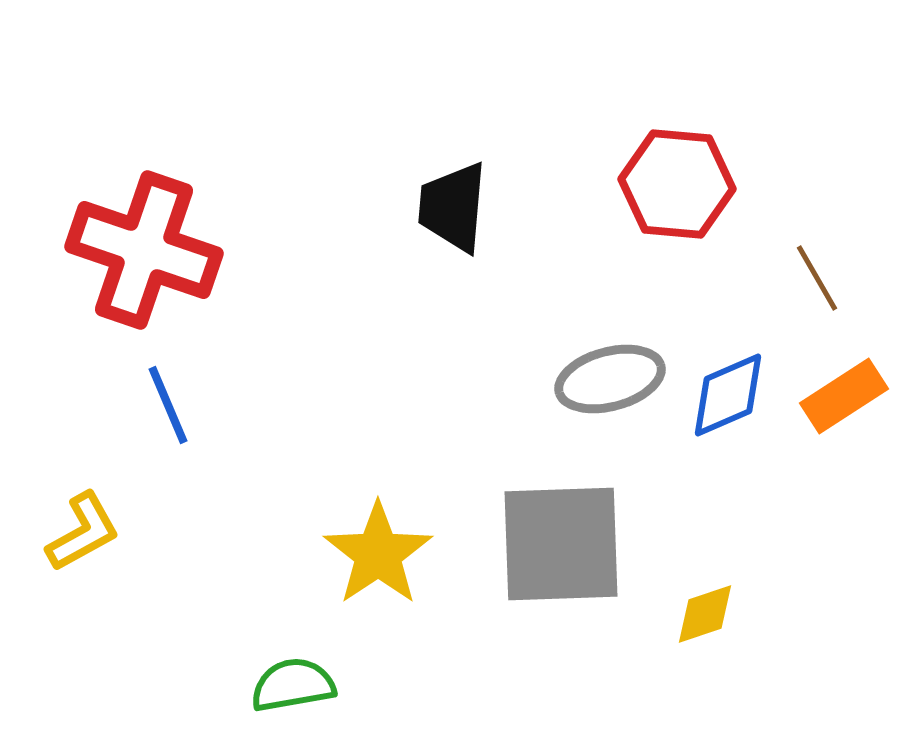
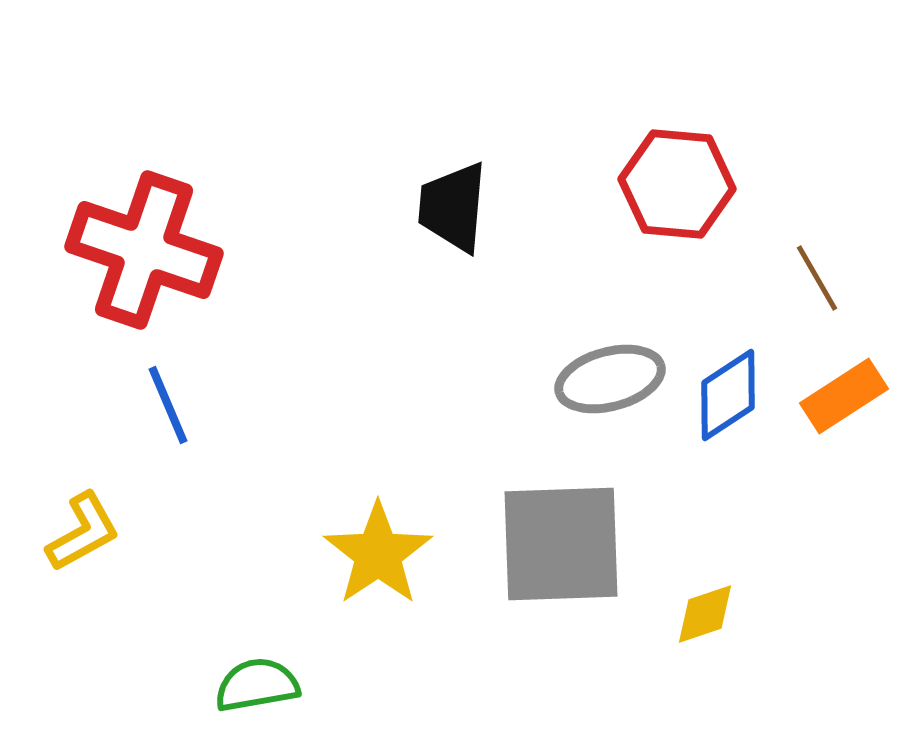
blue diamond: rotated 10 degrees counterclockwise
green semicircle: moved 36 px left
